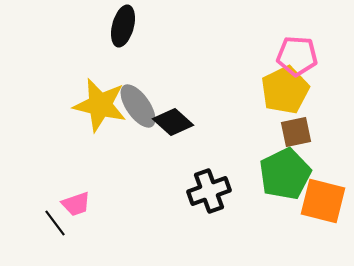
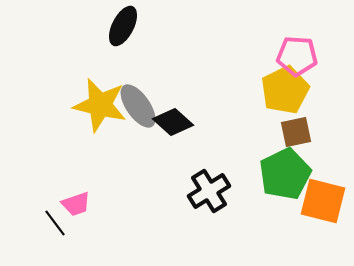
black ellipse: rotated 12 degrees clockwise
black cross: rotated 12 degrees counterclockwise
